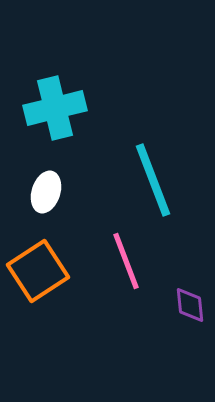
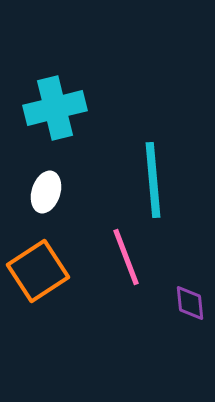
cyan line: rotated 16 degrees clockwise
pink line: moved 4 px up
purple diamond: moved 2 px up
